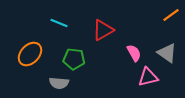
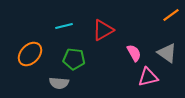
cyan line: moved 5 px right, 3 px down; rotated 36 degrees counterclockwise
